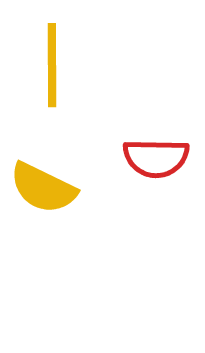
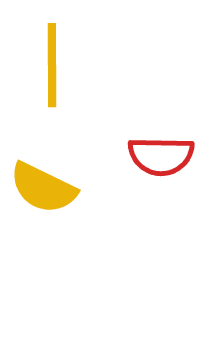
red semicircle: moved 5 px right, 2 px up
